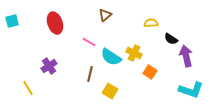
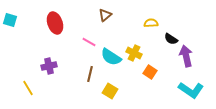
cyan square: moved 2 px left, 1 px up; rotated 32 degrees clockwise
purple cross: rotated 21 degrees clockwise
cyan L-shape: rotated 15 degrees clockwise
